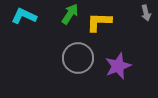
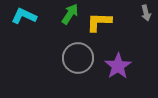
purple star: rotated 12 degrees counterclockwise
